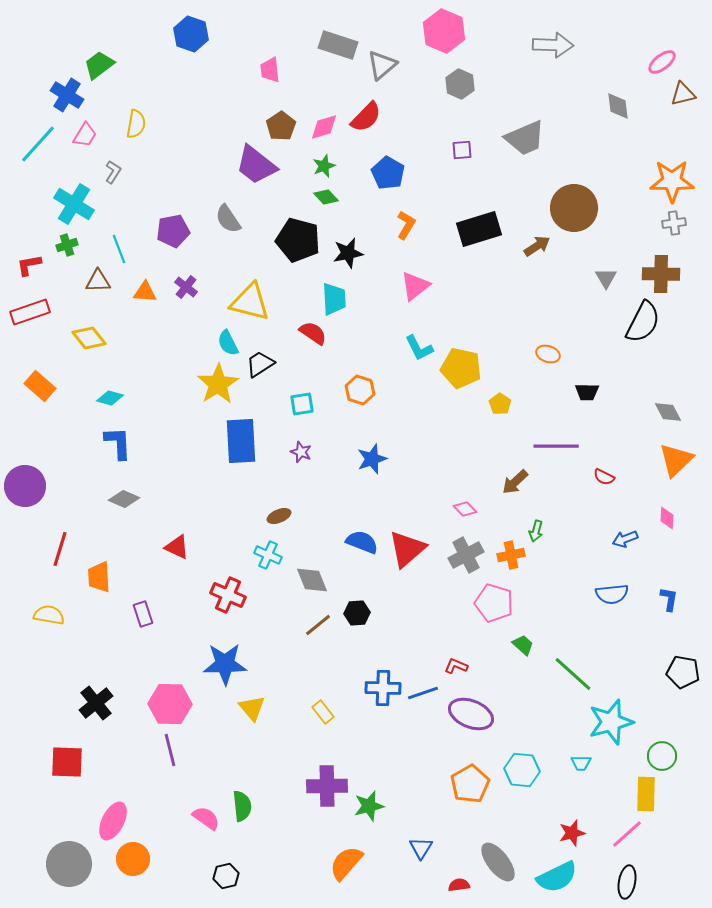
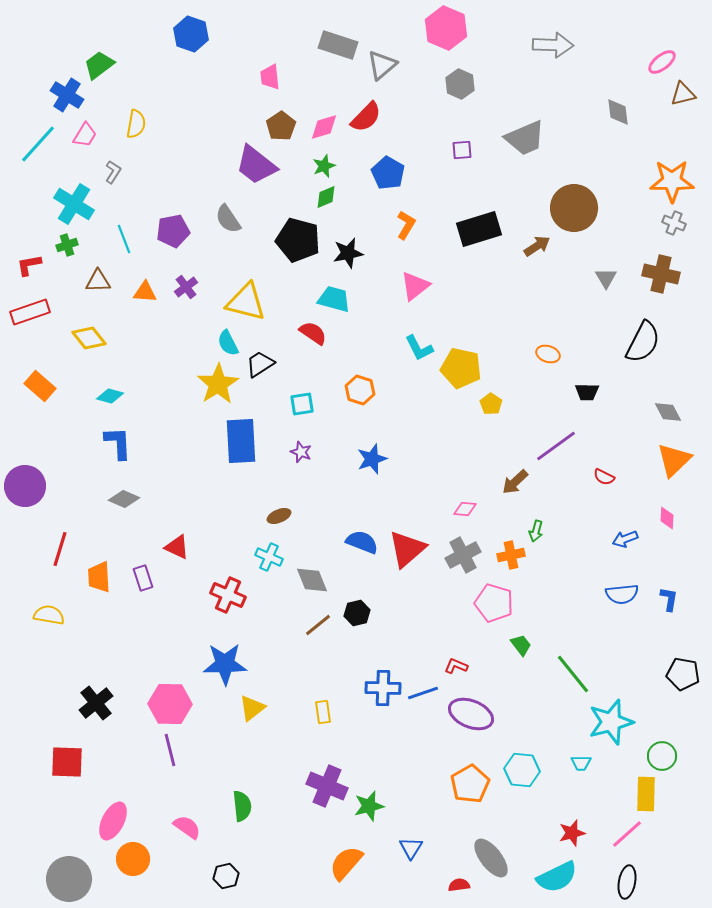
pink hexagon at (444, 31): moved 2 px right, 3 px up
pink trapezoid at (270, 70): moved 7 px down
gray diamond at (618, 106): moved 6 px down
green diamond at (326, 197): rotated 70 degrees counterclockwise
gray cross at (674, 223): rotated 30 degrees clockwise
cyan line at (119, 249): moved 5 px right, 10 px up
brown cross at (661, 274): rotated 12 degrees clockwise
purple cross at (186, 287): rotated 15 degrees clockwise
cyan trapezoid at (334, 299): rotated 72 degrees counterclockwise
yellow triangle at (250, 302): moved 4 px left
black semicircle at (643, 322): moved 20 px down
cyan diamond at (110, 398): moved 2 px up
yellow pentagon at (500, 404): moved 9 px left
purple line at (556, 446): rotated 36 degrees counterclockwise
orange triangle at (676, 460): moved 2 px left
pink diamond at (465, 509): rotated 40 degrees counterclockwise
cyan cross at (268, 555): moved 1 px right, 2 px down
gray cross at (466, 555): moved 3 px left
blue semicircle at (612, 594): moved 10 px right
black hexagon at (357, 613): rotated 10 degrees counterclockwise
purple rectangle at (143, 614): moved 36 px up
green trapezoid at (523, 645): moved 2 px left; rotated 10 degrees clockwise
black pentagon at (683, 672): moved 2 px down
green line at (573, 674): rotated 9 degrees clockwise
yellow triangle at (252, 708): rotated 32 degrees clockwise
yellow rectangle at (323, 712): rotated 30 degrees clockwise
purple cross at (327, 786): rotated 24 degrees clockwise
pink semicircle at (206, 818): moved 19 px left, 9 px down
blue triangle at (421, 848): moved 10 px left
gray ellipse at (498, 862): moved 7 px left, 4 px up
gray circle at (69, 864): moved 15 px down
